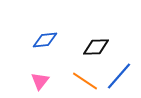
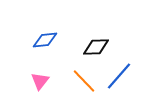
orange line: moved 1 px left; rotated 12 degrees clockwise
